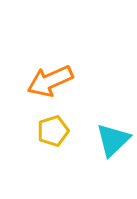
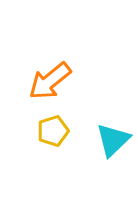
orange arrow: rotated 15 degrees counterclockwise
